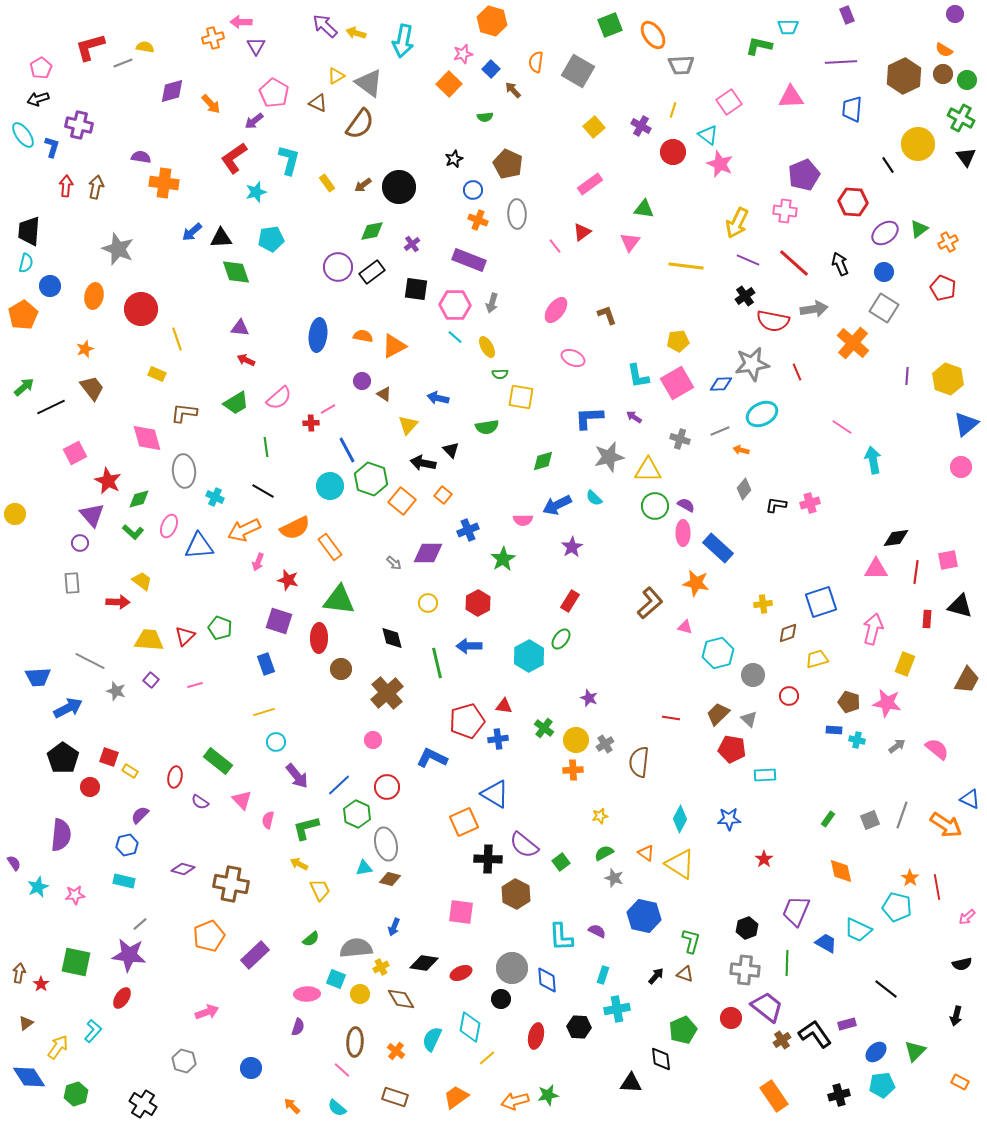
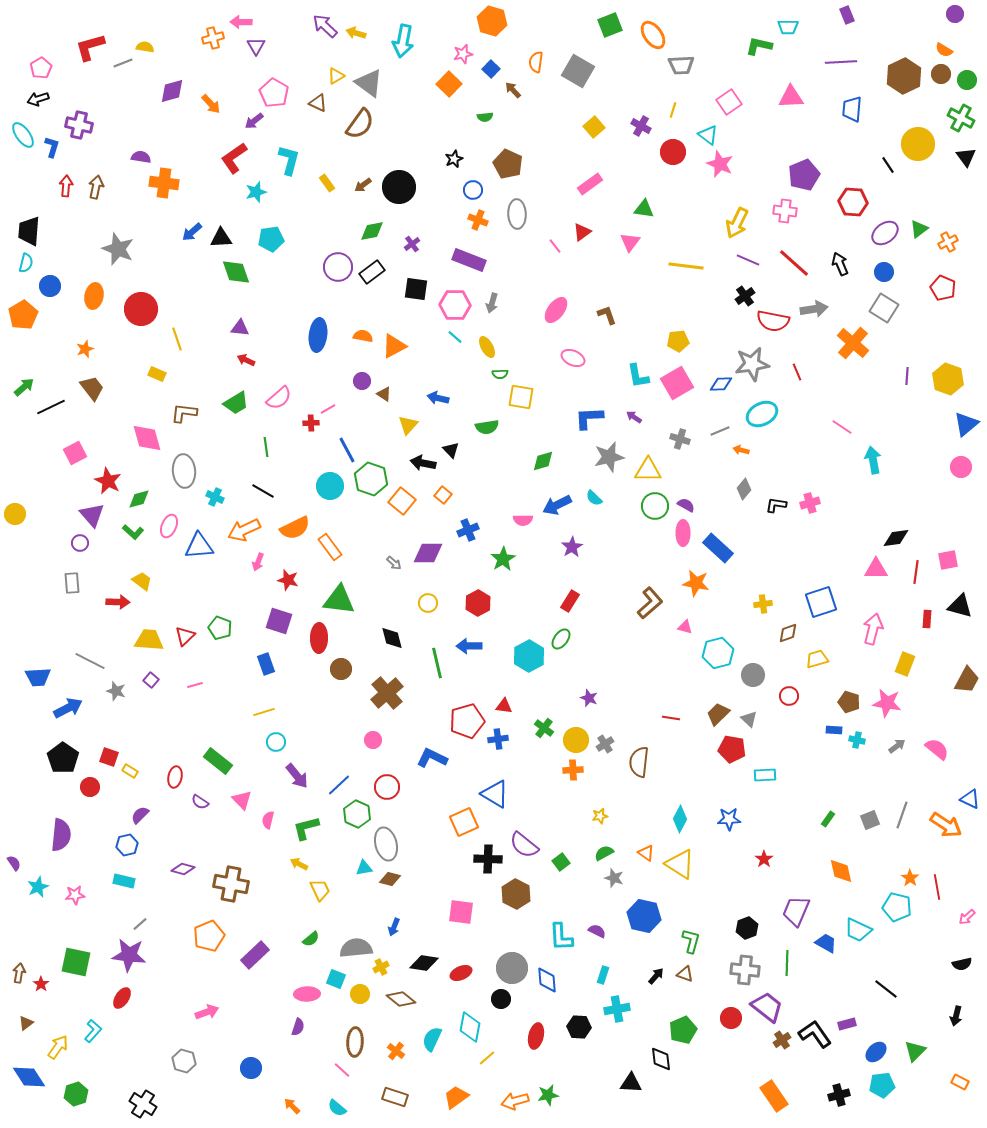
brown circle at (943, 74): moved 2 px left
brown diamond at (401, 999): rotated 20 degrees counterclockwise
